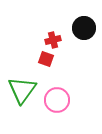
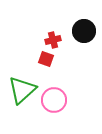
black circle: moved 3 px down
green triangle: rotated 12 degrees clockwise
pink circle: moved 3 px left
